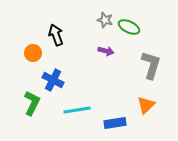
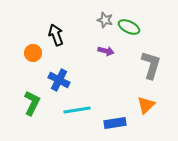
blue cross: moved 6 px right
